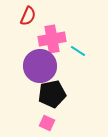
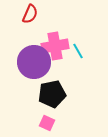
red semicircle: moved 2 px right, 2 px up
pink cross: moved 3 px right, 7 px down
cyan line: rotated 28 degrees clockwise
purple circle: moved 6 px left, 4 px up
